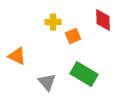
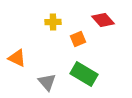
red diamond: rotated 40 degrees counterclockwise
orange square: moved 5 px right, 3 px down
orange triangle: moved 2 px down
